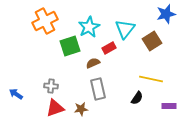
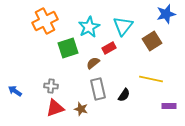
cyan triangle: moved 2 px left, 3 px up
green square: moved 2 px left, 2 px down
brown semicircle: rotated 16 degrees counterclockwise
blue arrow: moved 1 px left, 3 px up
black semicircle: moved 13 px left, 3 px up
brown star: rotated 24 degrees clockwise
